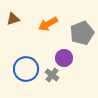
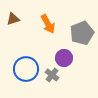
orange arrow: rotated 90 degrees counterclockwise
